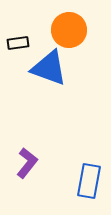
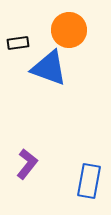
purple L-shape: moved 1 px down
